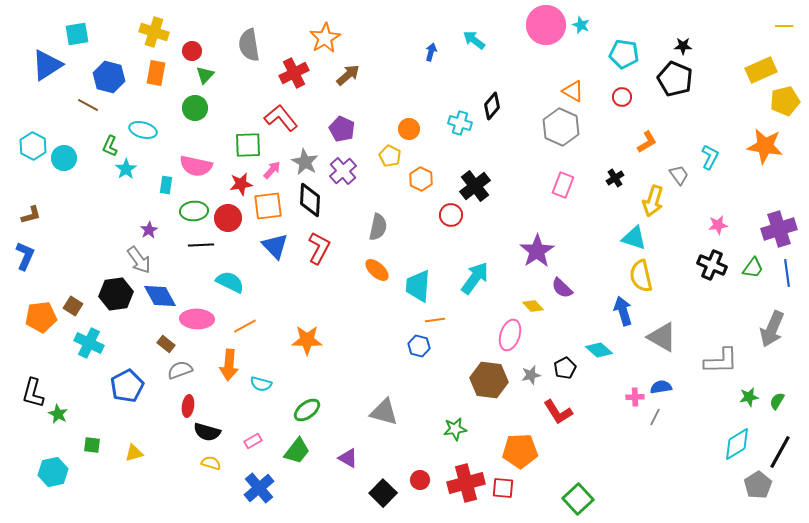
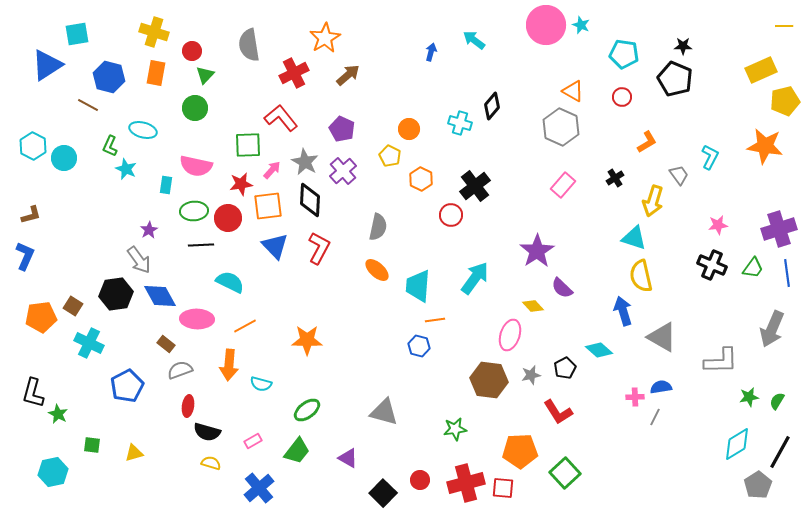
cyan star at (126, 169): rotated 15 degrees counterclockwise
pink rectangle at (563, 185): rotated 20 degrees clockwise
green square at (578, 499): moved 13 px left, 26 px up
